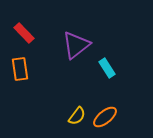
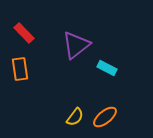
cyan rectangle: rotated 30 degrees counterclockwise
yellow semicircle: moved 2 px left, 1 px down
